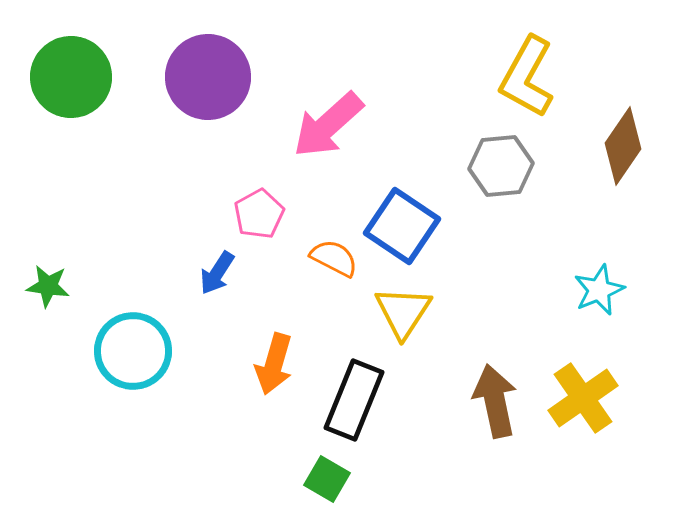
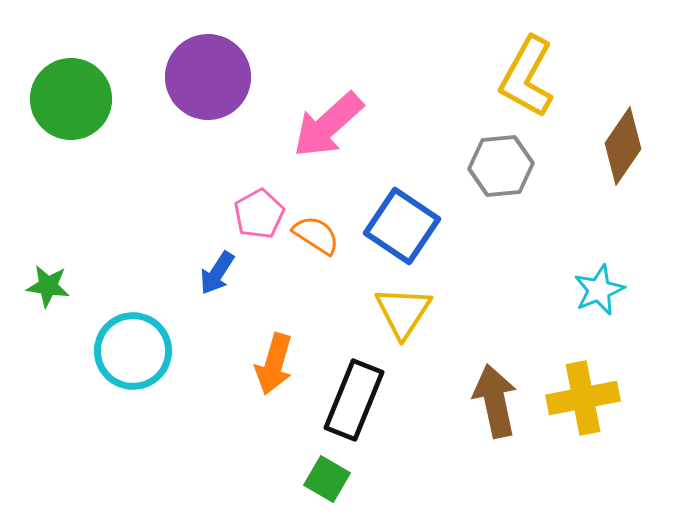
green circle: moved 22 px down
orange semicircle: moved 18 px left, 23 px up; rotated 6 degrees clockwise
yellow cross: rotated 24 degrees clockwise
